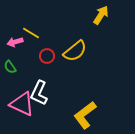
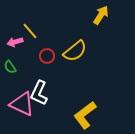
yellow line: moved 1 px left, 2 px up; rotated 18 degrees clockwise
